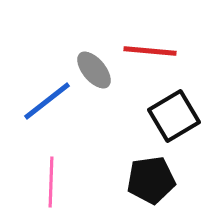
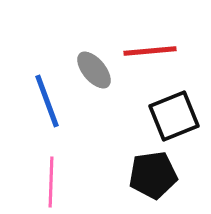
red line: rotated 10 degrees counterclockwise
blue line: rotated 72 degrees counterclockwise
black square: rotated 9 degrees clockwise
black pentagon: moved 2 px right, 5 px up
